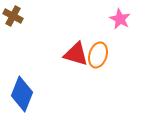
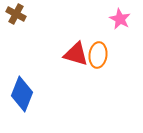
brown cross: moved 3 px right, 2 px up
orange ellipse: rotated 10 degrees counterclockwise
